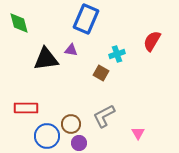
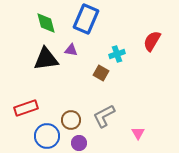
green diamond: moved 27 px right
red rectangle: rotated 20 degrees counterclockwise
brown circle: moved 4 px up
